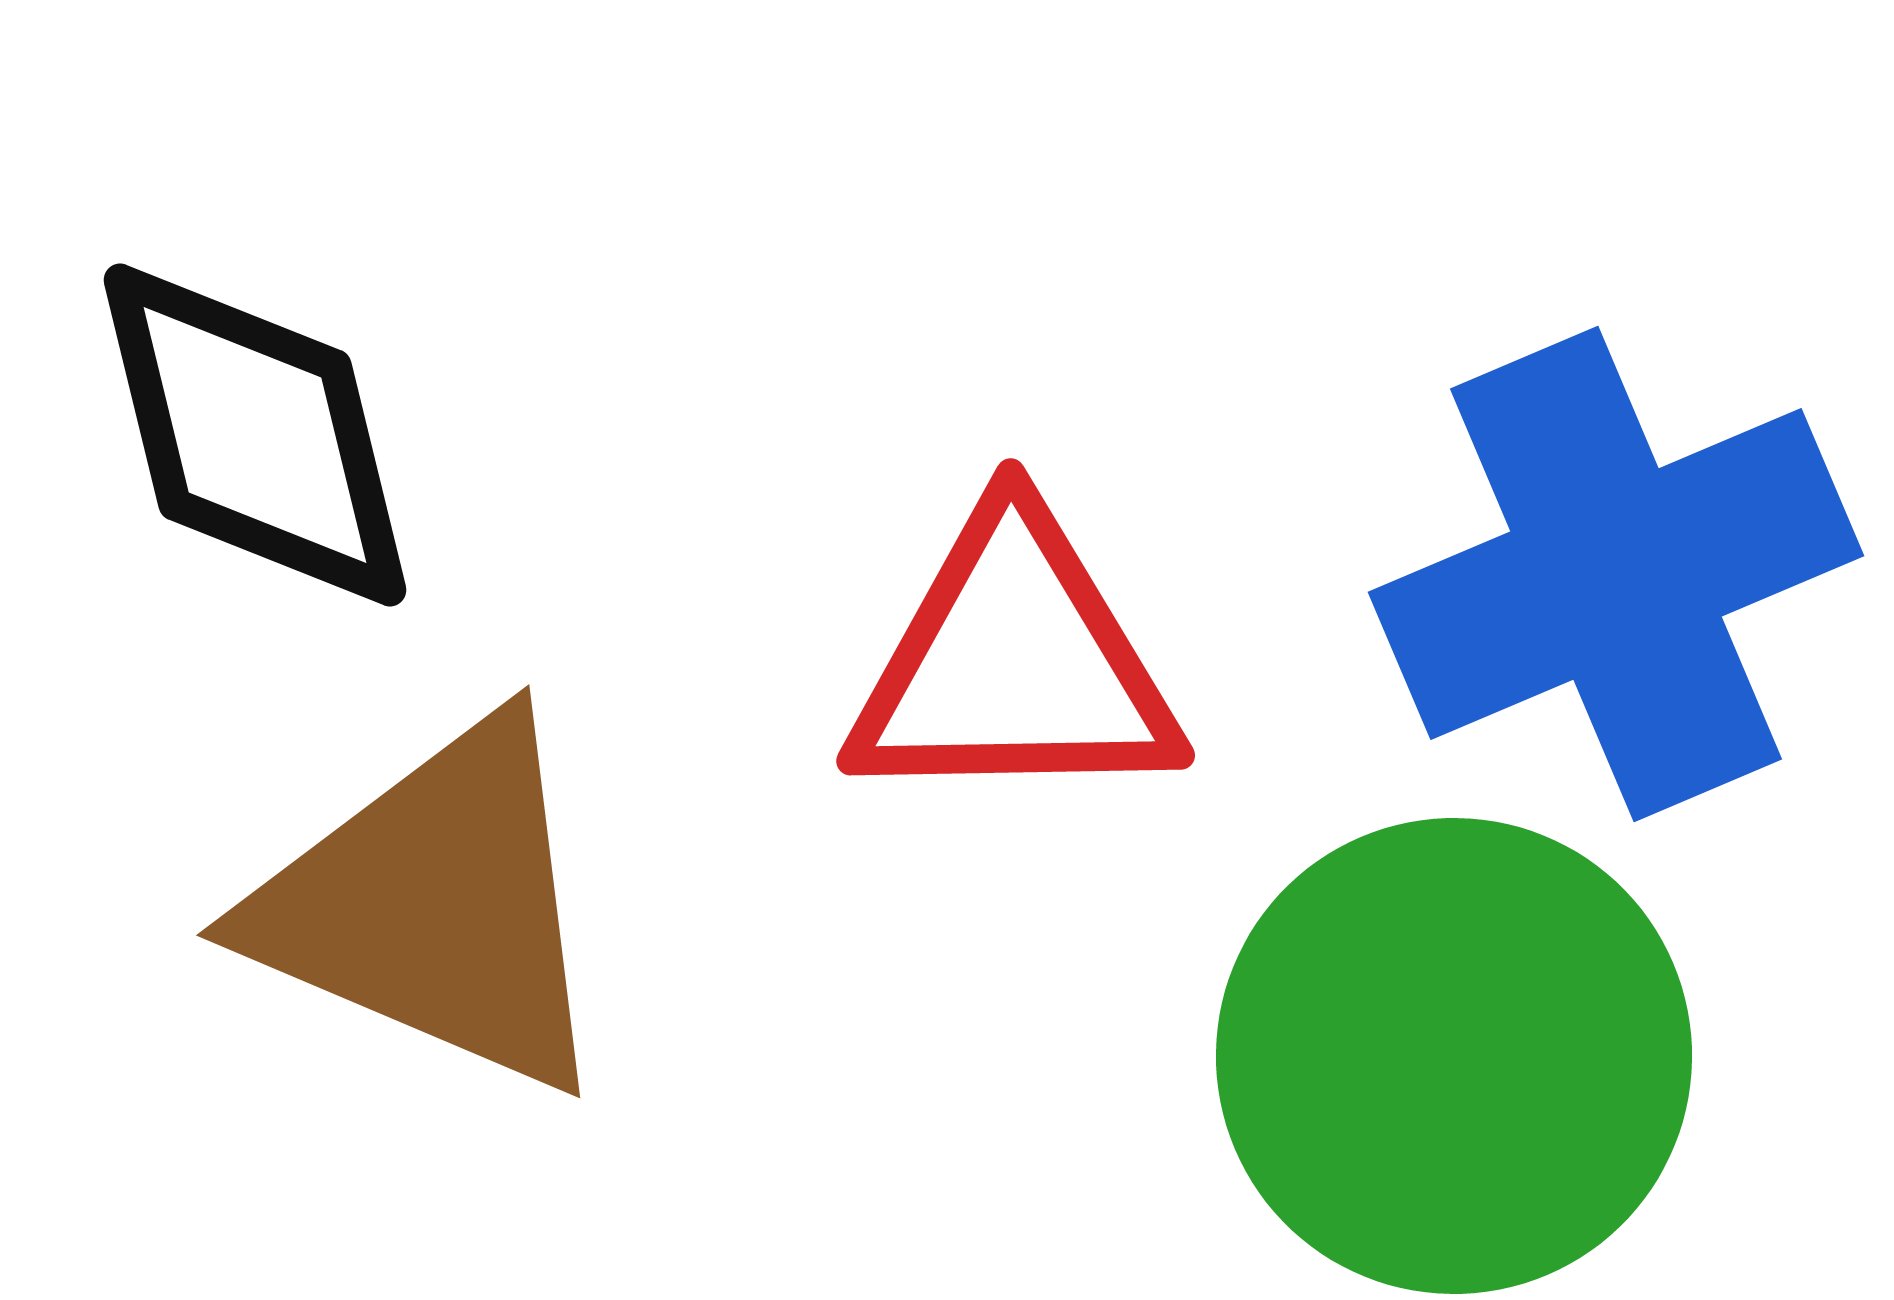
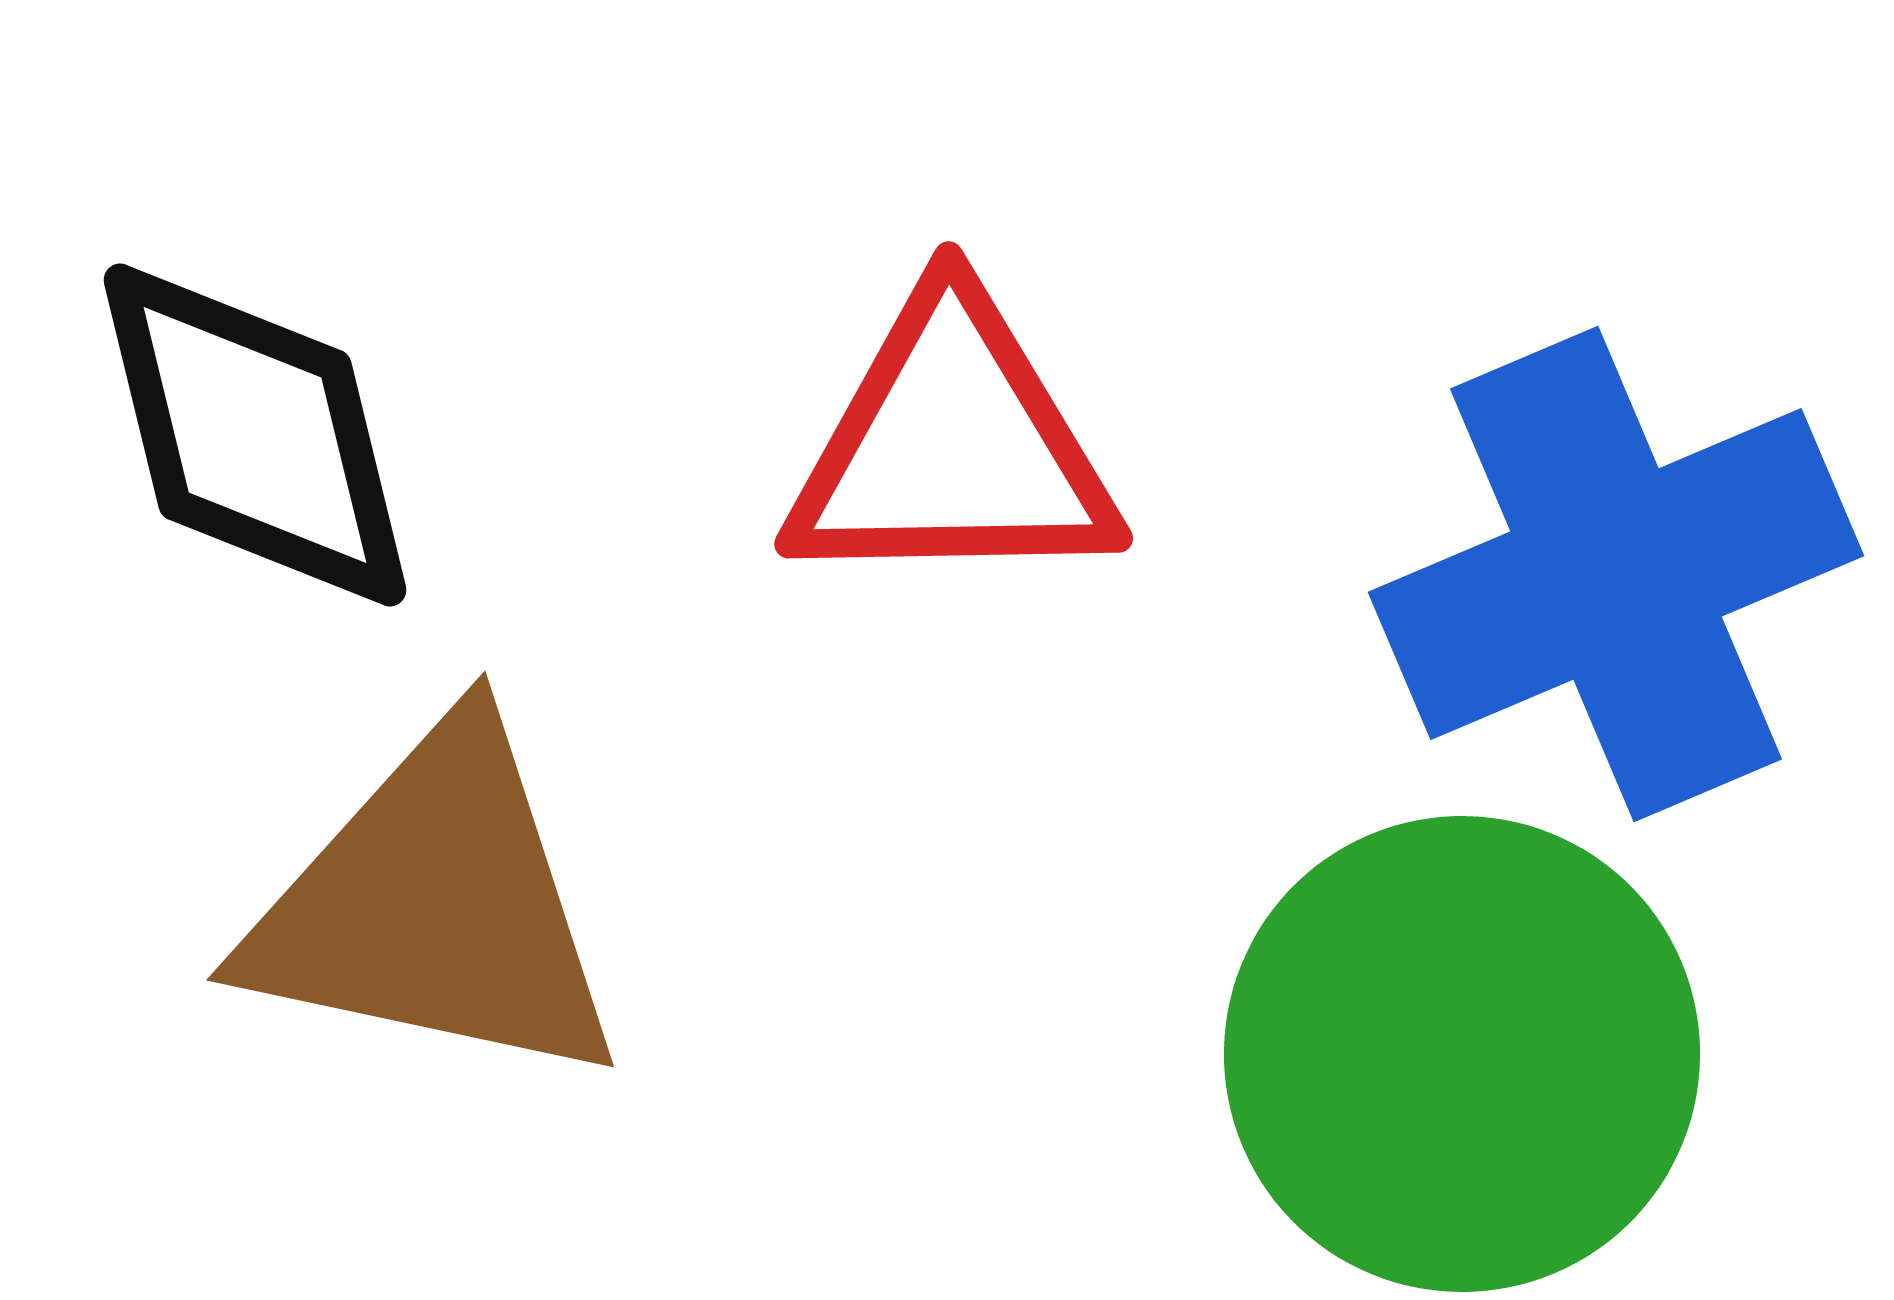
red triangle: moved 62 px left, 217 px up
brown triangle: rotated 11 degrees counterclockwise
green circle: moved 8 px right, 2 px up
